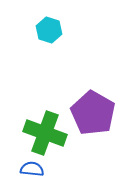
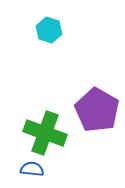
purple pentagon: moved 4 px right, 3 px up
